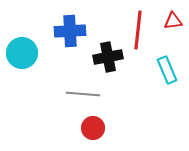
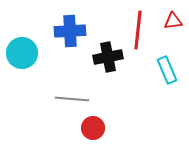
gray line: moved 11 px left, 5 px down
